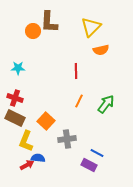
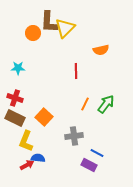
yellow triangle: moved 26 px left, 1 px down
orange circle: moved 2 px down
orange line: moved 6 px right, 3 px down
orange square: moved 2 px left, 4 px up
gray cross: moved 7 px right, 3 px up
